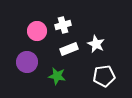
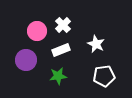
white cross: rotated 28 degrees counterclockwise
white rectangle: moved 8 px left, 1 px down
purple circle: moved 1 px left, 2 px up
green star: moved 1 px right; rotated 18 degrees counterclockwise
